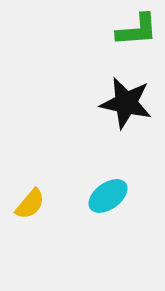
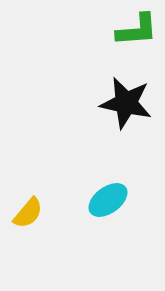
cyan ellipse: moved 4 px down
yellow semicircle: moved 2 px left, 9 px down
